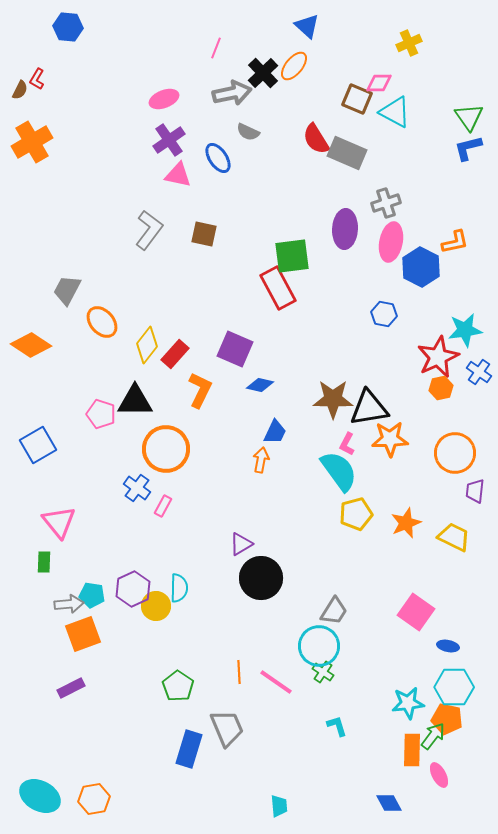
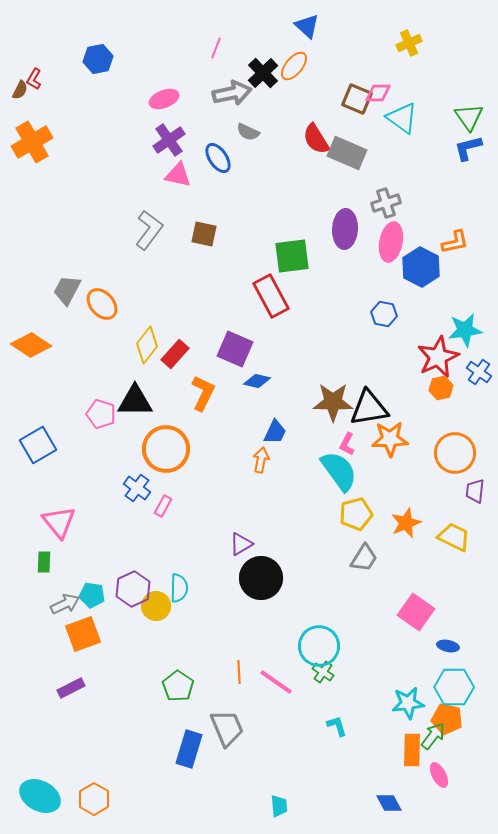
blue hexagon at (68, 27): moved 30 px right, 32 px down; rotated 16 degrees counterclockwise
red L-shape at (37, 79): moved 3 px left
pink diamond at (379, 83): moved 1 px left, 10 px down
cyan triangle at (395, 112): moved 7 px right, 6 px down; rotated 8 degrees clockwise
red rectangle at (278, 288): moved 7 px left, 8 px down
orange ellipse at (102, 322): moved 18 px up
blue diamond at (260, 385): moved 3 px left, 4 px up
orange L-shape at (200, 390): moved 3 px right, 3 px down
brown star at (333, 399): moved 3 px down
gray arrow at (69, 604): moved 4 px left; rotated 20 degrees counterclockwise
gray trapezoid at (334, 611): moved 30 px right, 53 px up
orange hexagon at (94, 799): rotated 20 degrees counterclockwise
